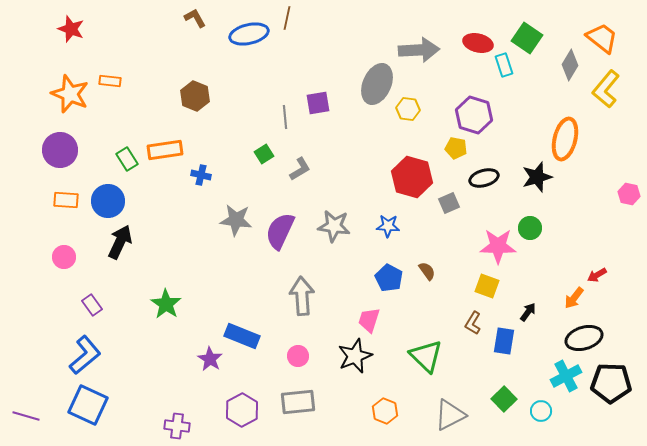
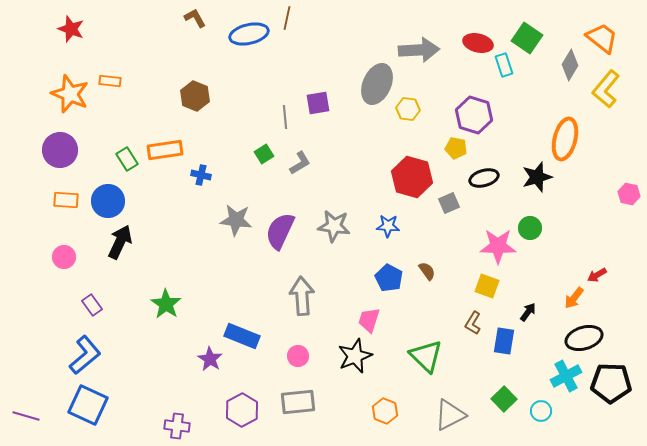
gray L-shape at (300, 169): moved 6 px up
